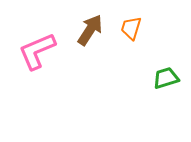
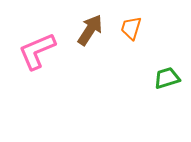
green trapezoid: moved 1 px right
